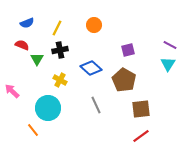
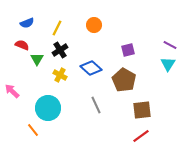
black cross: rotated 21 degrees counterclockwise
yellow cross: moved 5 px up
brown square: moved 1 px right, 1 px down
